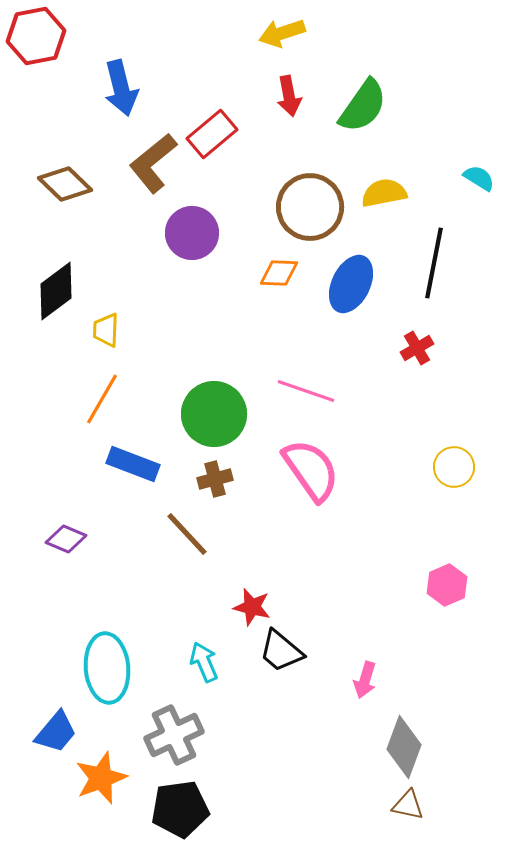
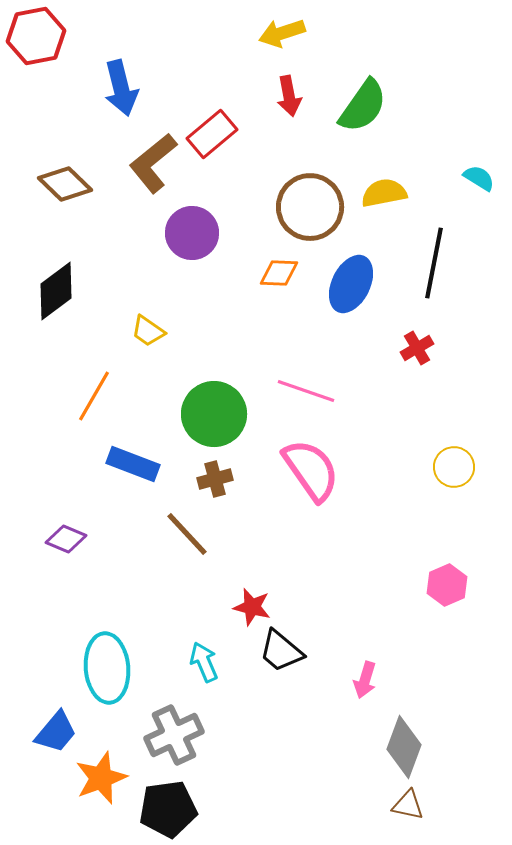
yellow trapezoid: moved 42 px right, 1 px down; rotated 57 degrees counterclockwise
orange line: moved 8 px left, 3 px up
black pentagon: moved 12 px left
